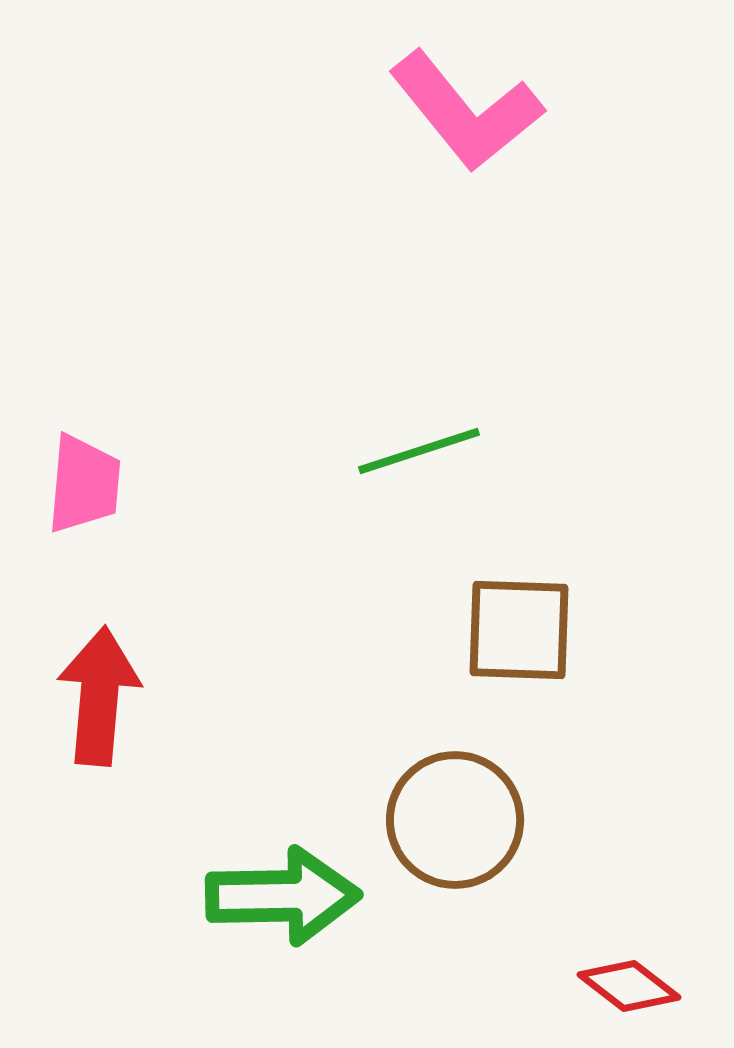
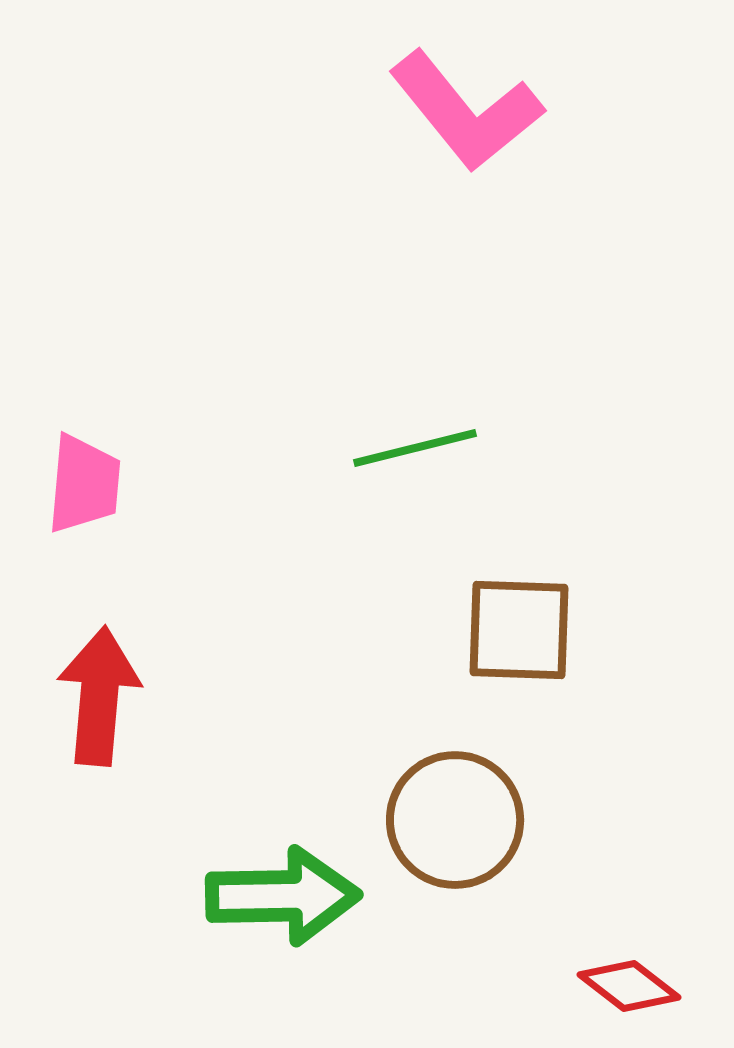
green line: moved 4 px left, 3 px up; rotated 4 degrees clockwise
